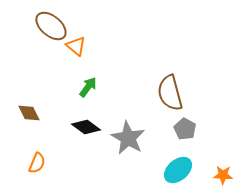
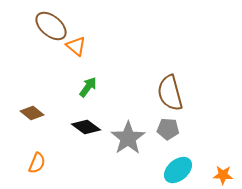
brown diamond: moved 3 px right; rotated 25 degrees counterclockwise
gray pentagon: moved 17 px left; rotated 25 degrees counterclockwise
gray star: rotated 8 degrees clockwise
